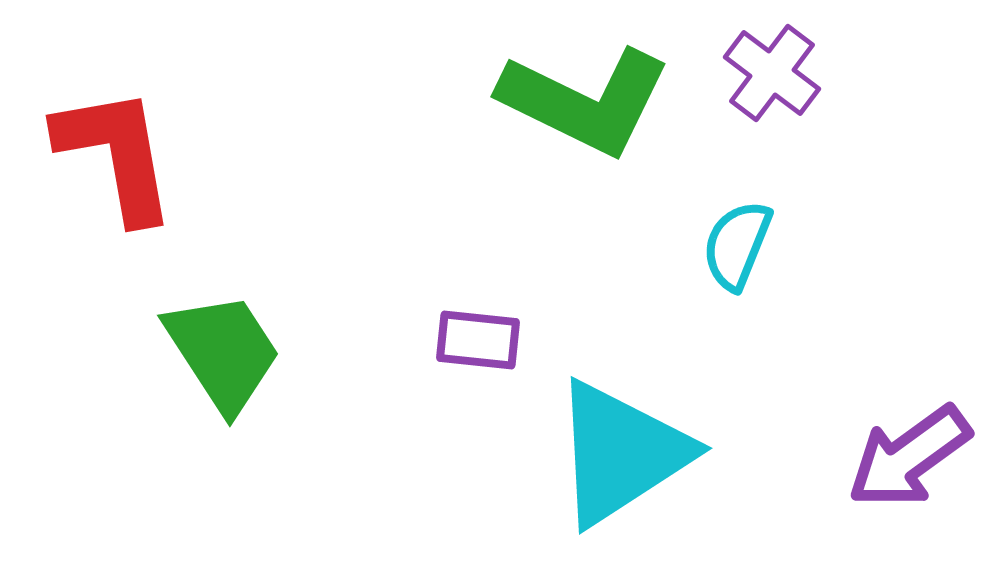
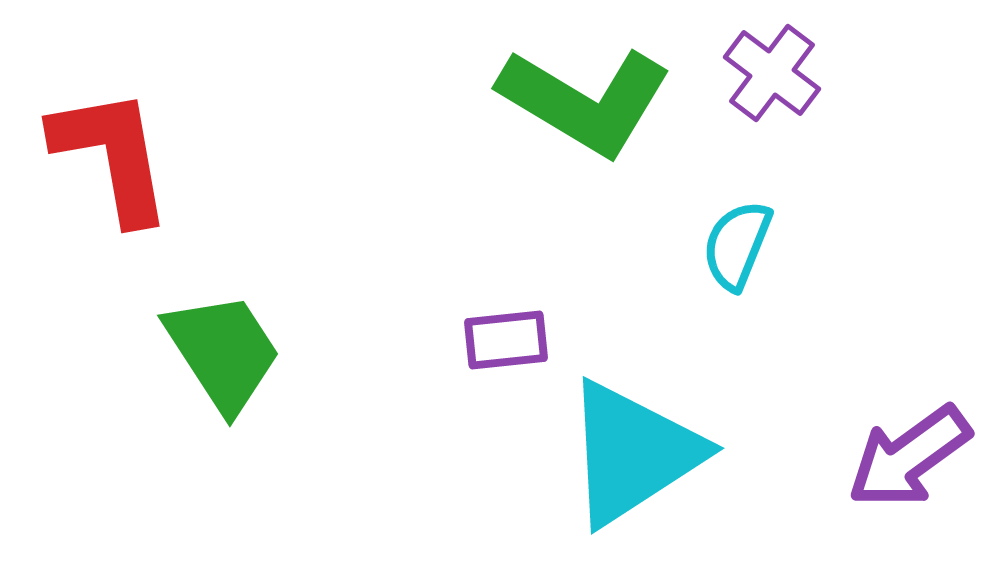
green L-shape: rotated 5 degrees clockwise
red L-shape: moved 4 px left, 1 px down
purple rectangle: moved 28 px right; rotated 12 degrees counterclockwise
cyan triangle: moved 12 px right
